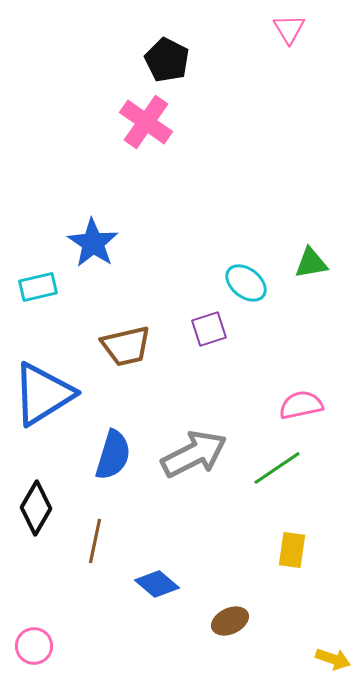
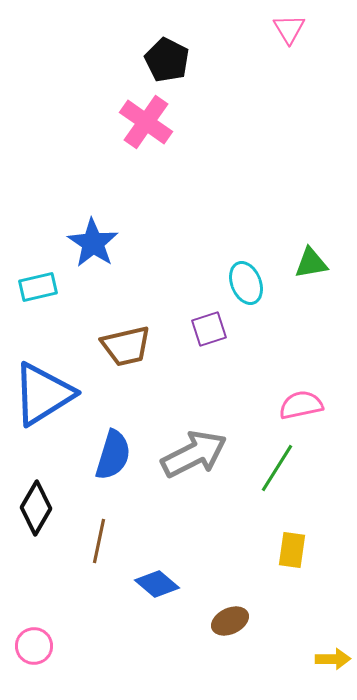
cyan ellipse: rotated 30 degrees clockwise
green line: rotated 24 degrees counterclockwise
brown line: moved 4 px right
yellow arrow: rotated 20 degrees counterclockwise
